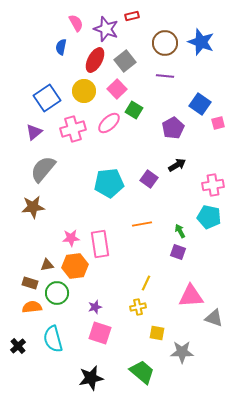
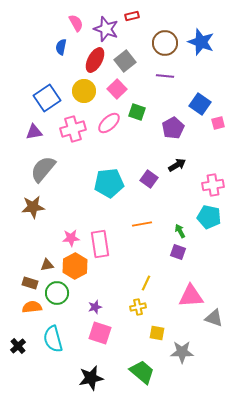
green square at (134, 110): moved 3 px right, 2 px down; rotated 12 degrees counterclockwise
purple triangle at (34, 132): rotated 30 degrees clockwise
orange hexagon at (75, 266): rotated 20 degrees counterclockwise
